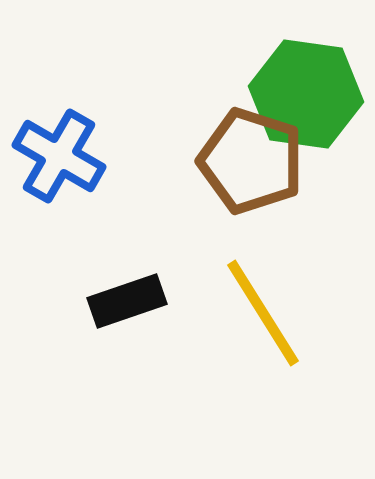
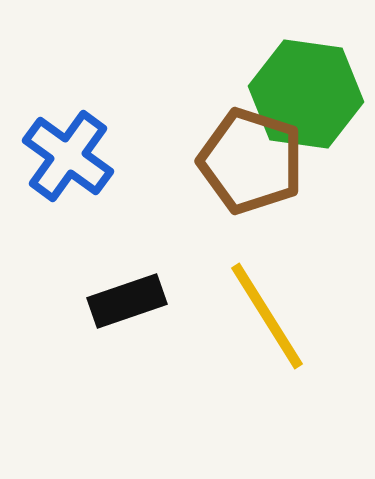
blue cross: moved 9 px right; rotated 6 degrees clockwise
yellow line: moved 4 px right, 3 px down
